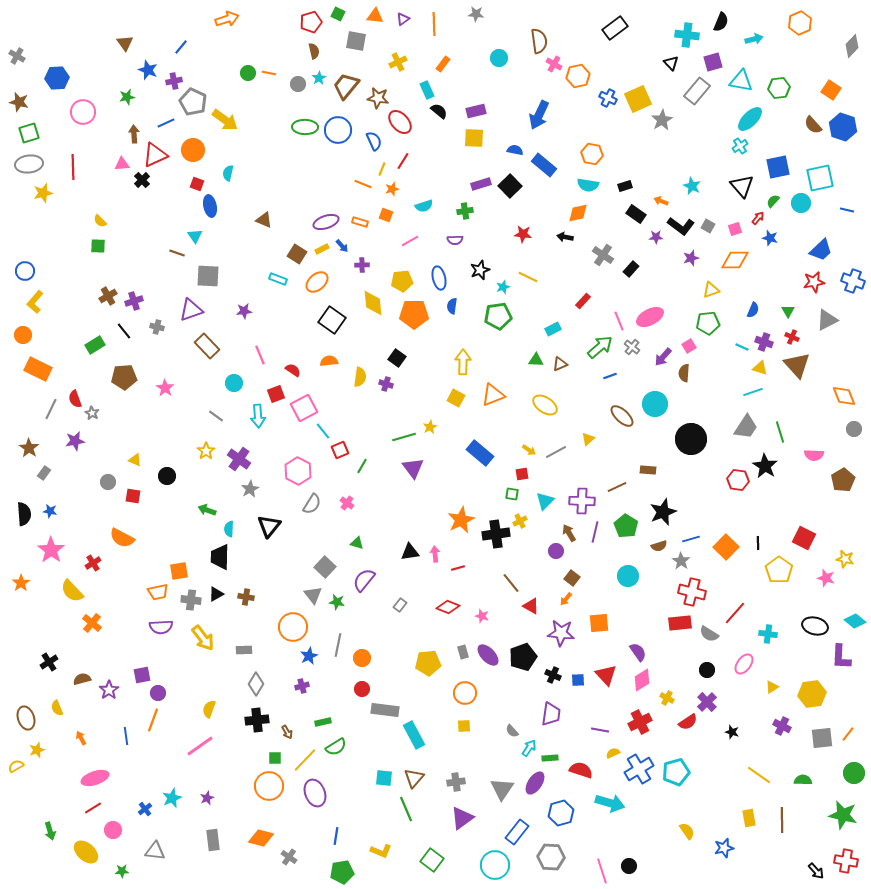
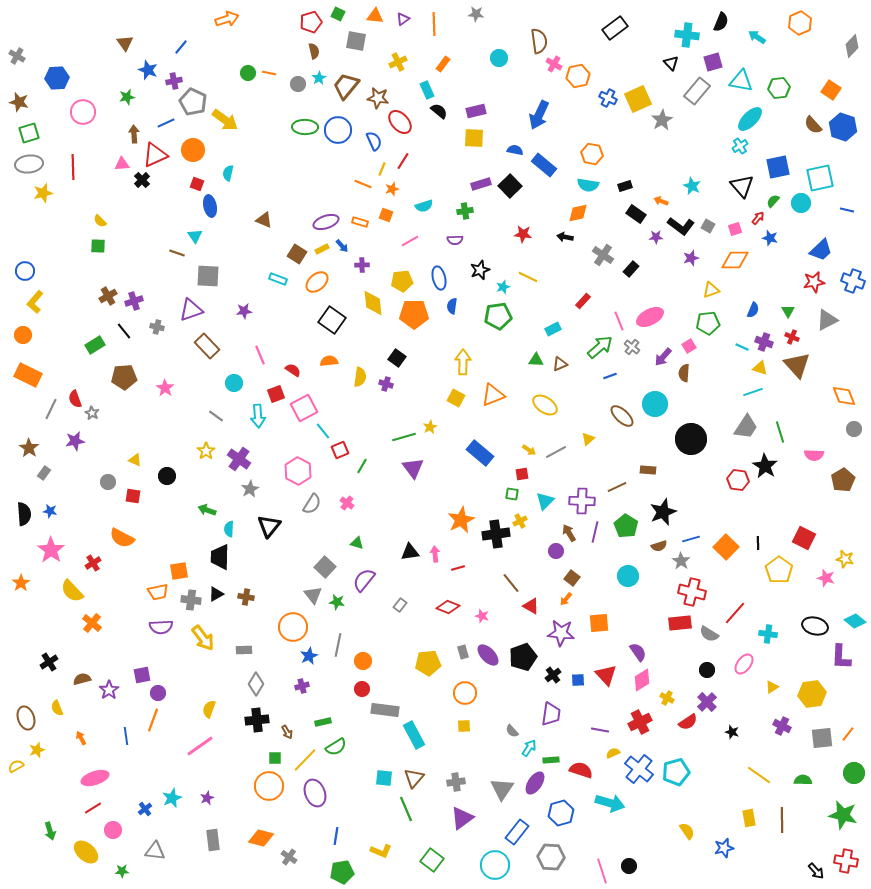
cyan arrow at (754, 39): moved 3 px right, 2 px up; rotated 132 degrees counterclockwise
orange rectangle at (38, 369): moved 10 px left, 6 px down
orange circle at (362, 658): moved 1 px right, 3 px down
black cross at (553, 675): rotated 28 degrees clockwise
green rectangle at (550, 758): moved 1 px right, 2 px down
blue cross at (639, 769): rotated 20 degrees counterclockwise
